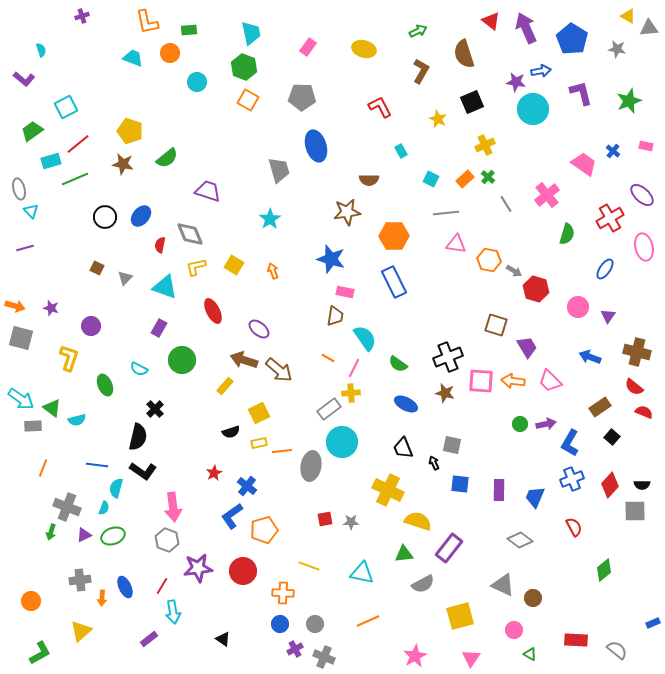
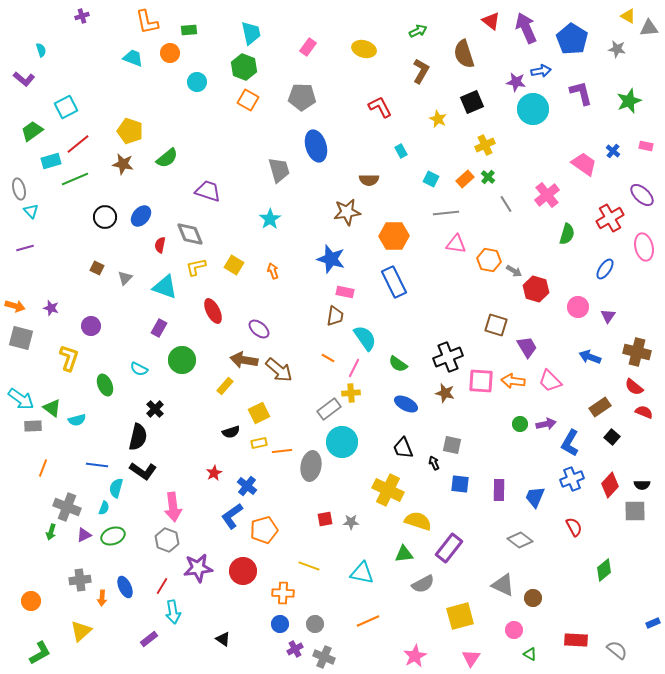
brown arrow at (244, 360): rotated 8 degrees counterclockwise
